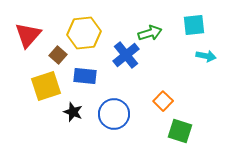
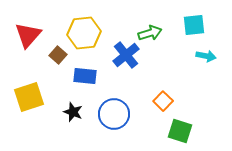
yellow square: moved 17 px left, 11 px down
